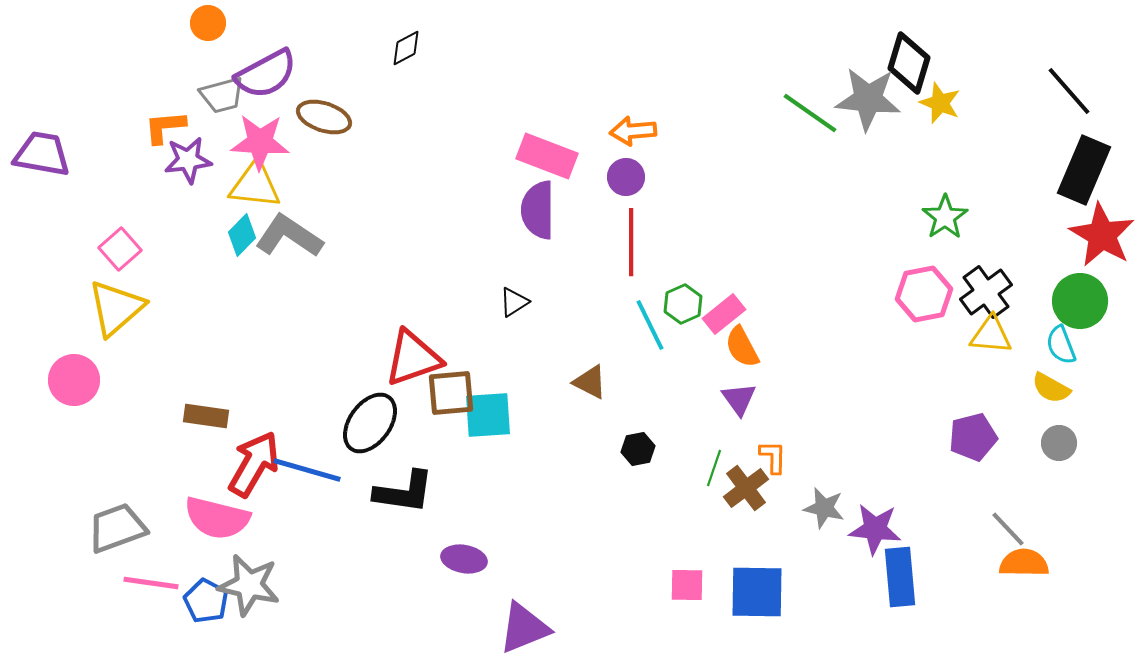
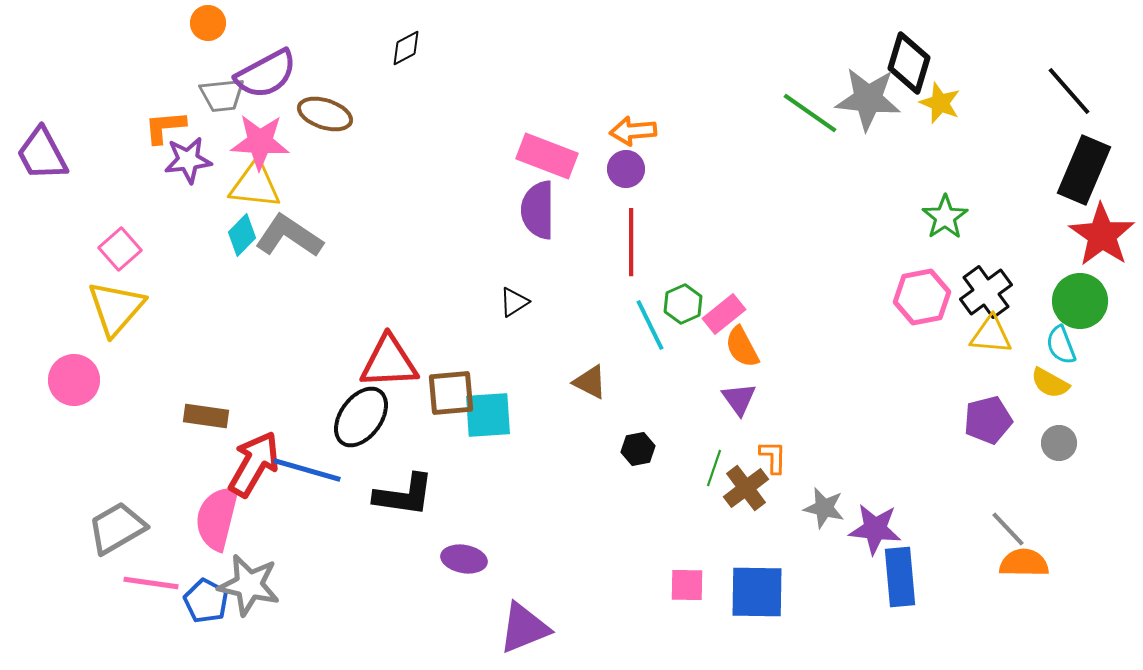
gray trapezoid at (222, 95): rotated 9 degrees clockwise
brown ellipse at (324, 117): moved 1 px right, 3 px up
purple trapezoid at (42, 154): rotated 128 degrees counterclockwise
purple circle at (626, 177): moved 8 px up
red star at (1102, 235): rotated 4 degrees clockwise
pink hexagon at (924, 294): moved 2 px left, 3 px down
yellow triangle at (116, 308): rotated 8 degrees counterclockwise
red triangle at (413, 358): moved 24 px left, 4 px down; rotated 16 degrees clockwise
yellow semicircle at (1051, 388): moved 1 px left, 5 px up
black ellipse at (370, 423): moved 9 px left, 6 px up
purple pentagon at (973, 437): moved 15 px right, 17 px up
black L-shape at (404, 492): moved 3 px down
pink semicircle at (217, 518): rotated 90 degrees clockwise
gray trapezoid at (117, 528): rotated 10 degrees counterclockwise
